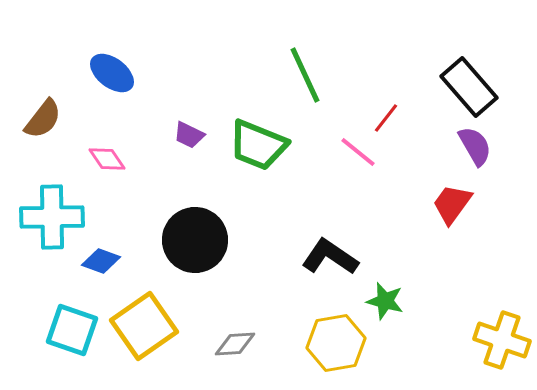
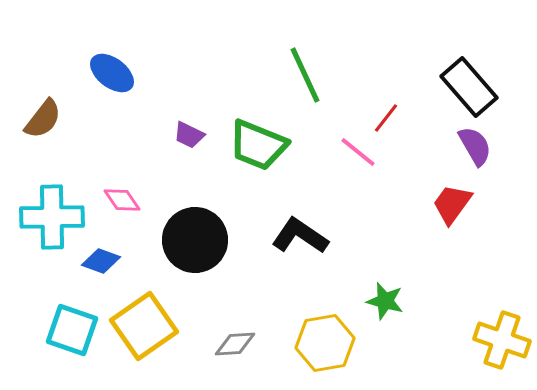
pink diamond: moved 15 px right, 41 px down
black L-shape: moved 30 px left, 21 px up
yellow hexagon: moved 11 px left
